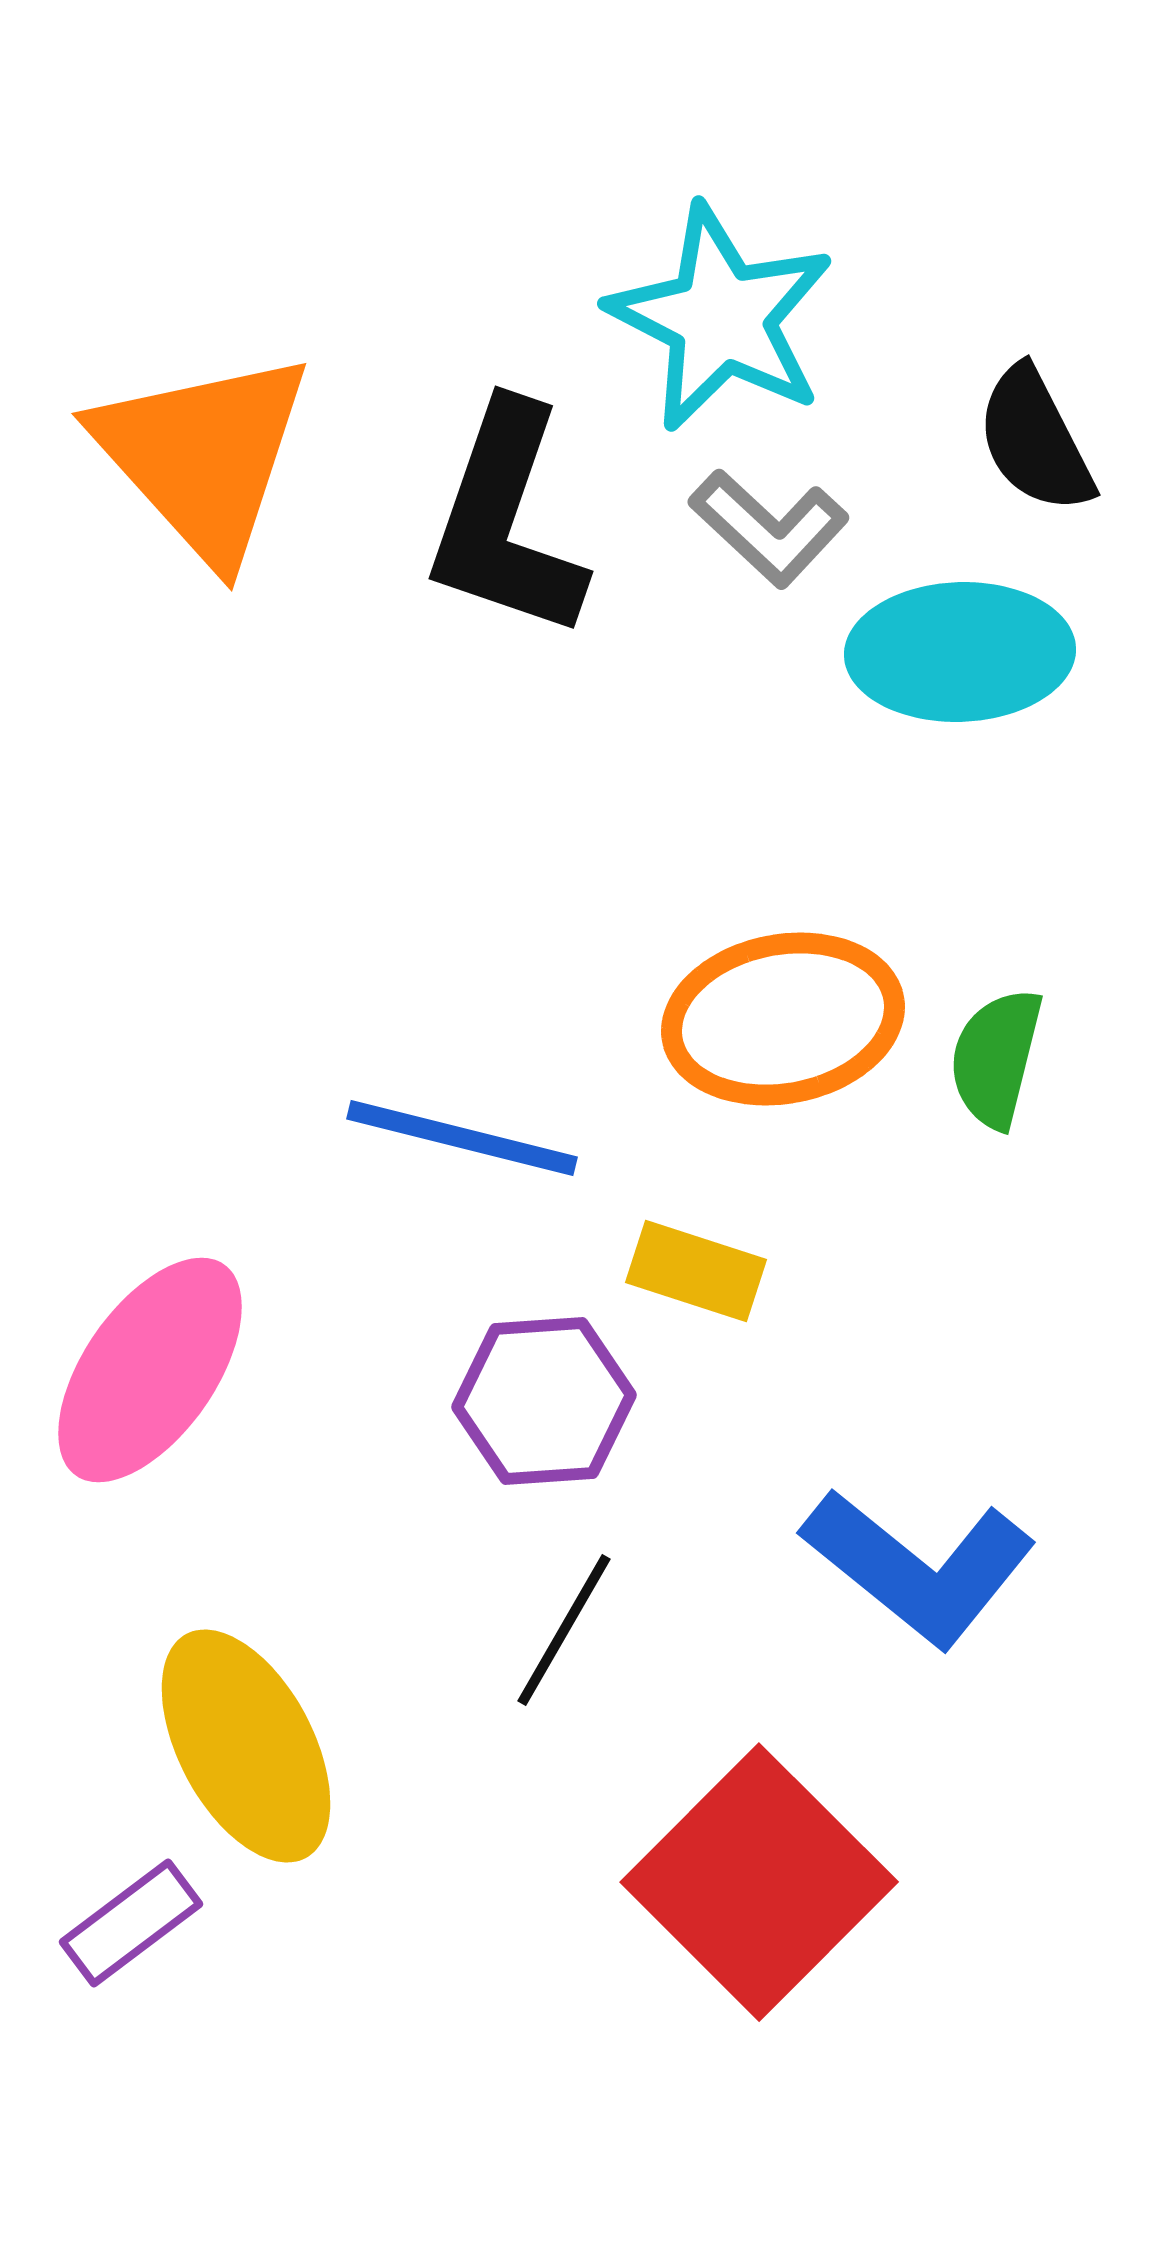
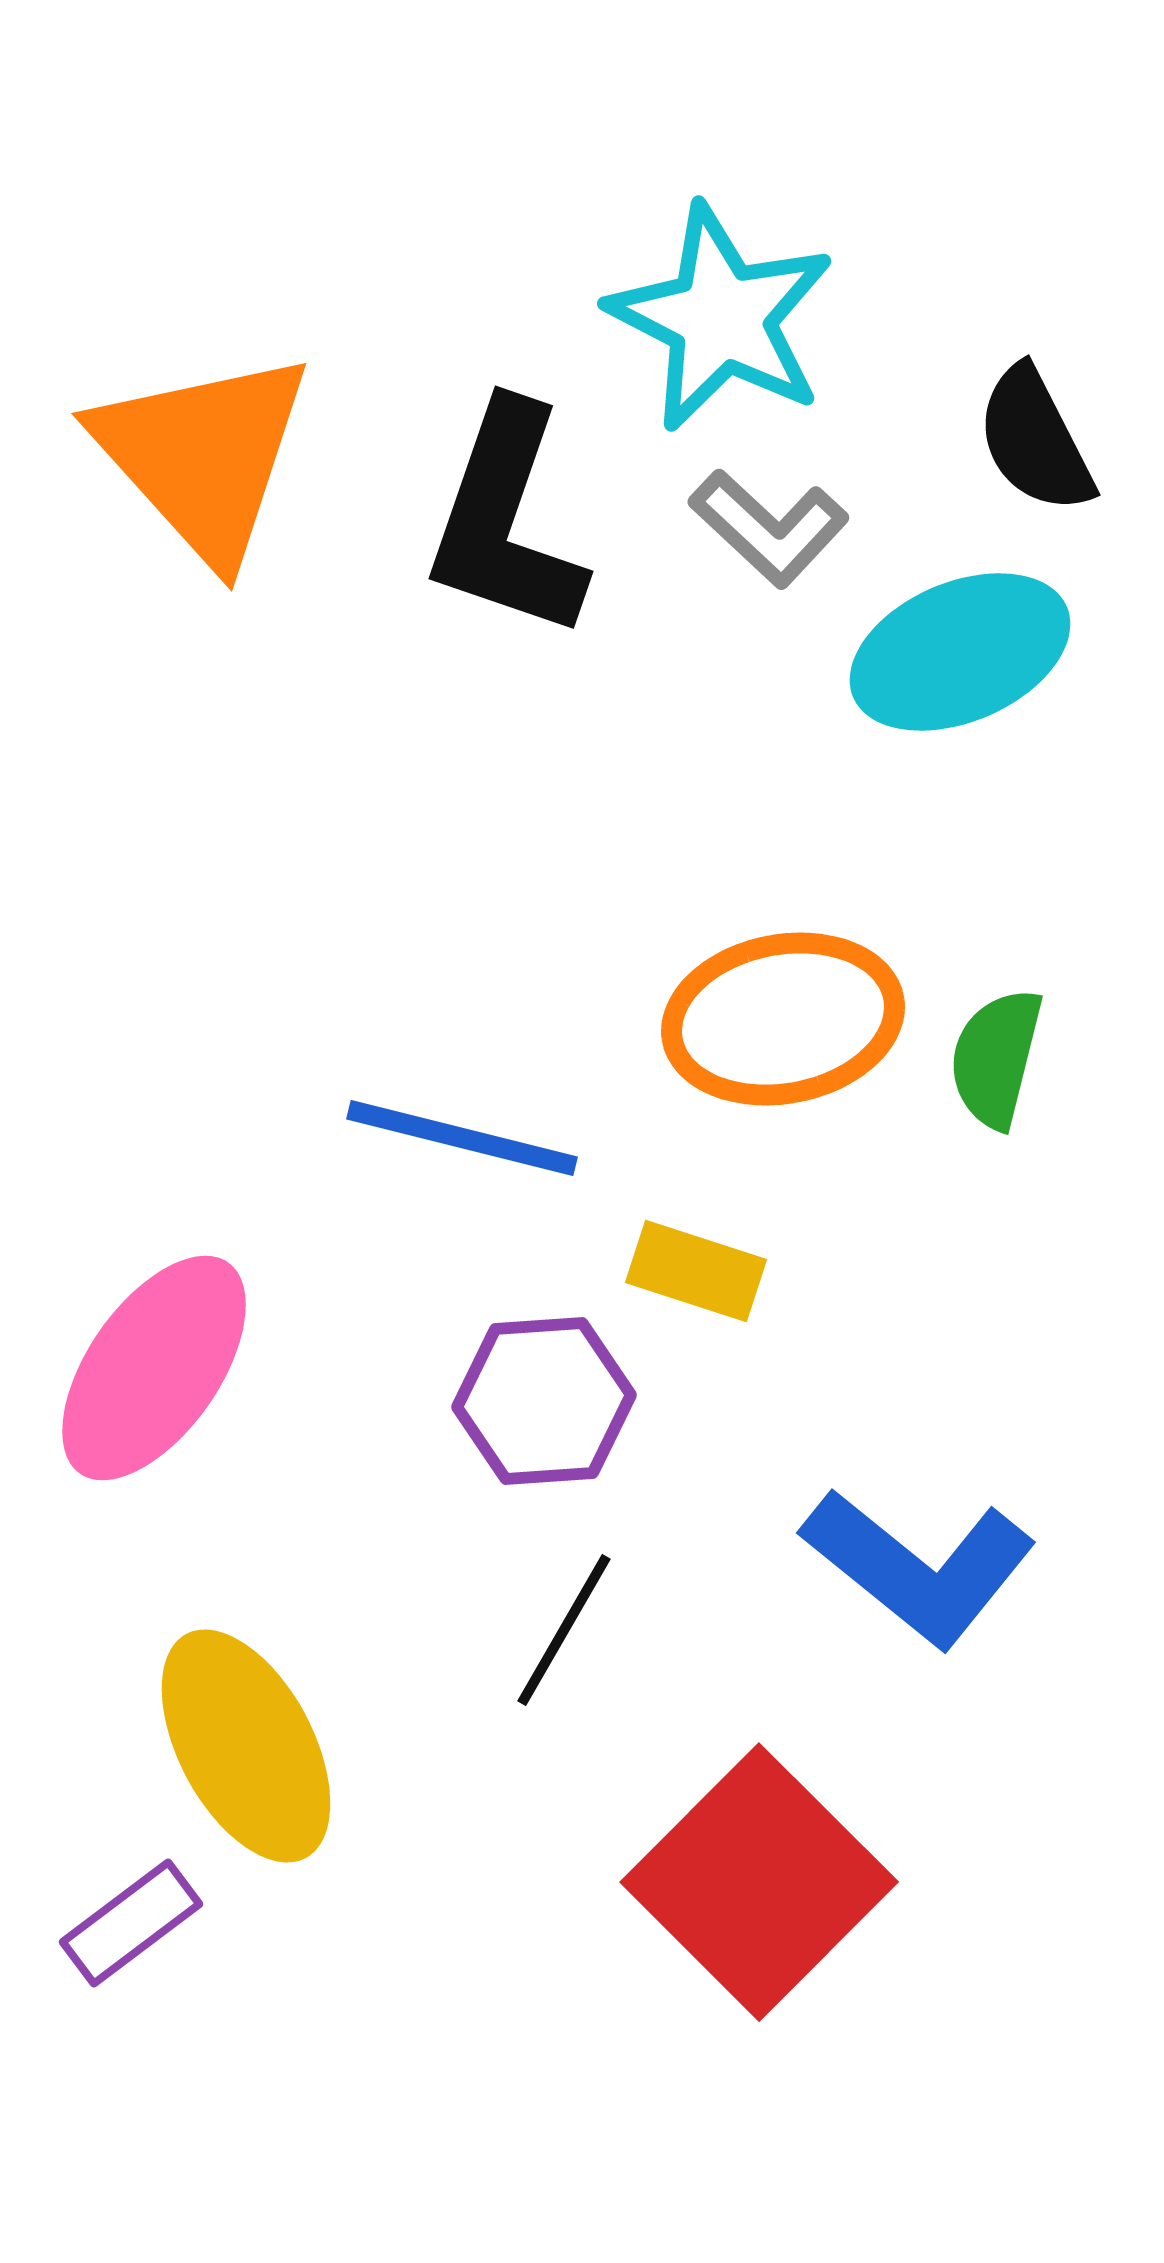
cyan ellipse: rotated 21 degrees counterclockwise
pink ellipse: moved 4 px right, 2 px up
